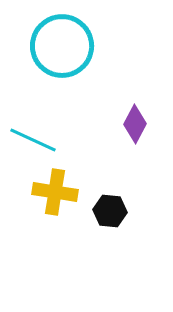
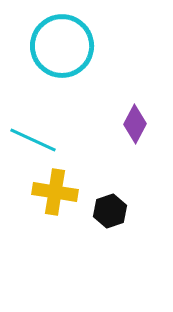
black hexagon: rotated 24 degrees counterclockwise
